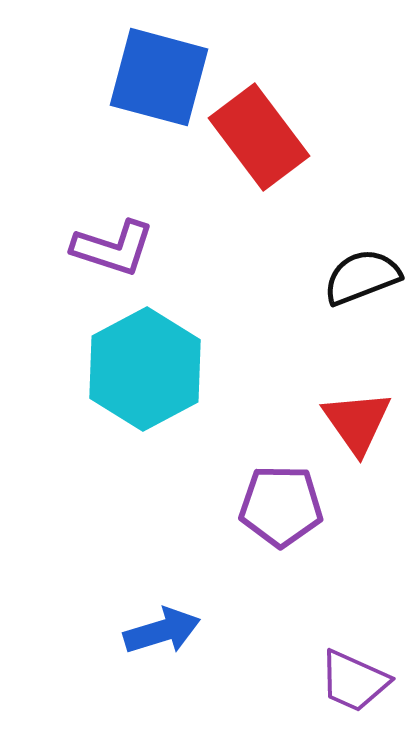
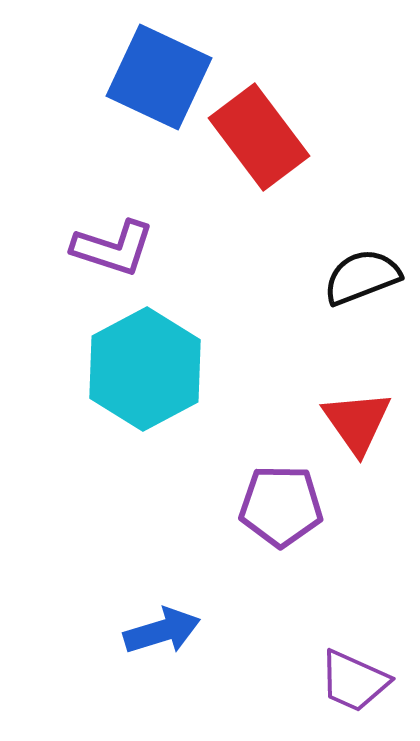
blue square: rotated 10 degrees clockwise
